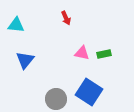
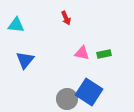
gray circle: moved 11 px right
